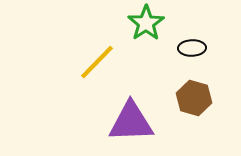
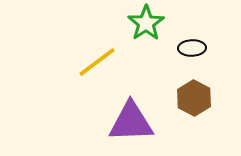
yellow line: rotated 9 degrees clockwise
brown hexagon: rotated 12 degrees clockwise
